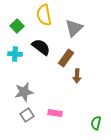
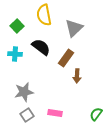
green semicircle: moved 9 px up; rotated 24 degrees clockwise
